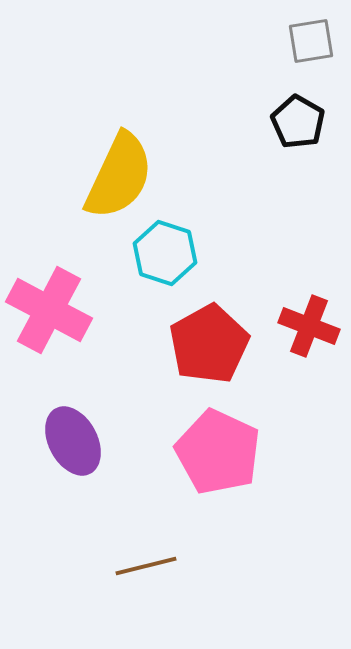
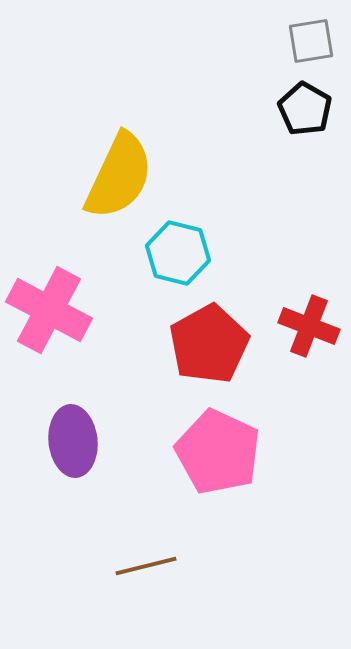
black pentagon: moved 7 px right, 13 px up
cyan hexagon: moved 13 px right; rotated 4 degrees counterclockwise
purple ellipse: rotated 22 degrees clockwise
